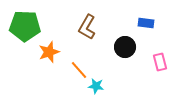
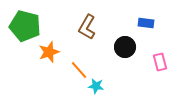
green pentagon: rotated 12 degrees clockwise
